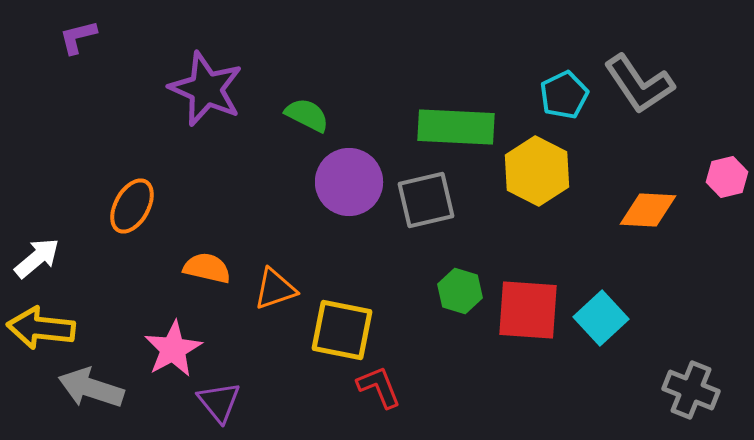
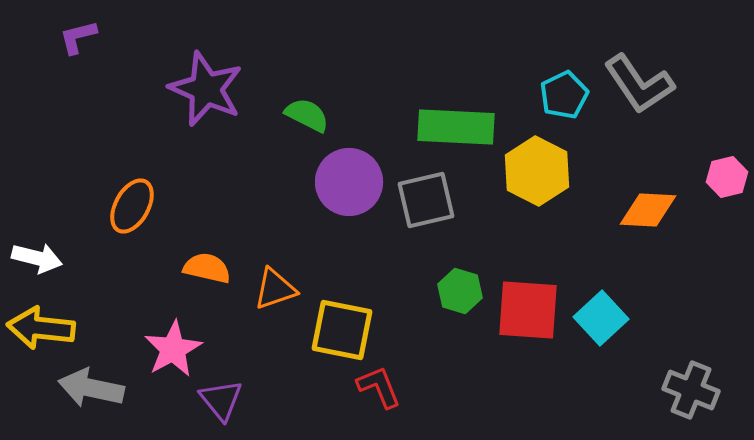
white arrow: rotated 54 degrees clockwise
gray arrow: rotated 6 degrees counterclockwise
purple triangle: moved 2 px right, 2 px up
